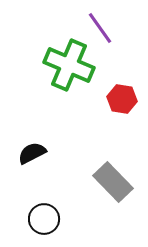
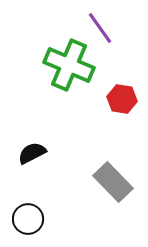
black circle: moved 16 px left
